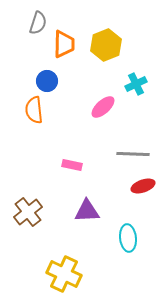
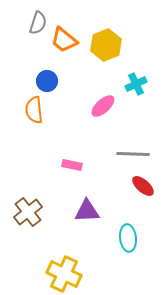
orange trapezoid: moved 4 px up; rotated 128 degrees clockwise
pink ellipse: moved 1 px up
red ellipse: rotated 60 degrees clockwise
